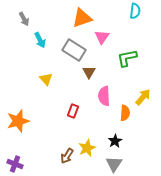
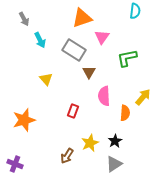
orange star: moved 6 px right, 1 px up
yellow star: moved 3 px right, 5 px up
gray triangle: rotated 24 degrees clockwise
